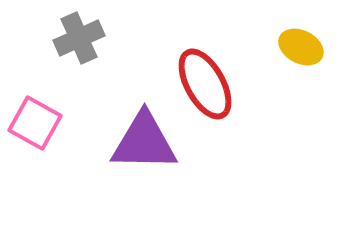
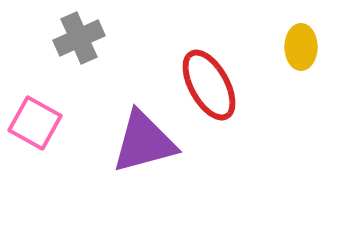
yellow ellipse: rotated 63 degrees clockwise
red ellipse: moved 4 px right, 1 px down
purple triangle: rotated 16 degrees counterclockwise
